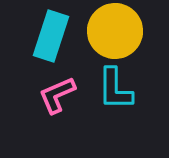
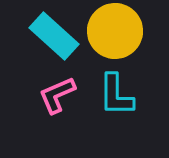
cyan rectangle: moved 3 px right; rotated 66 degrees counterclockwise
cyan L-shape: moved 1 px right, 6 px down
